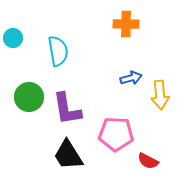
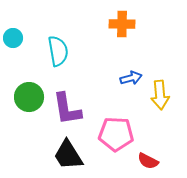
orange cross: moved 4 px left
